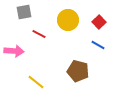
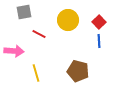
blue line: moved 1 px right, 4 px up; rotated 56 degrees clockwise
yellow line: moved 9 px up; rotated 36 degrees clockwise
